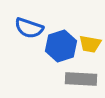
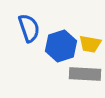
blue semicircle: rotated 128 degrees counterclockwise
gray rectangle: moved 4 px right, 5 px up
